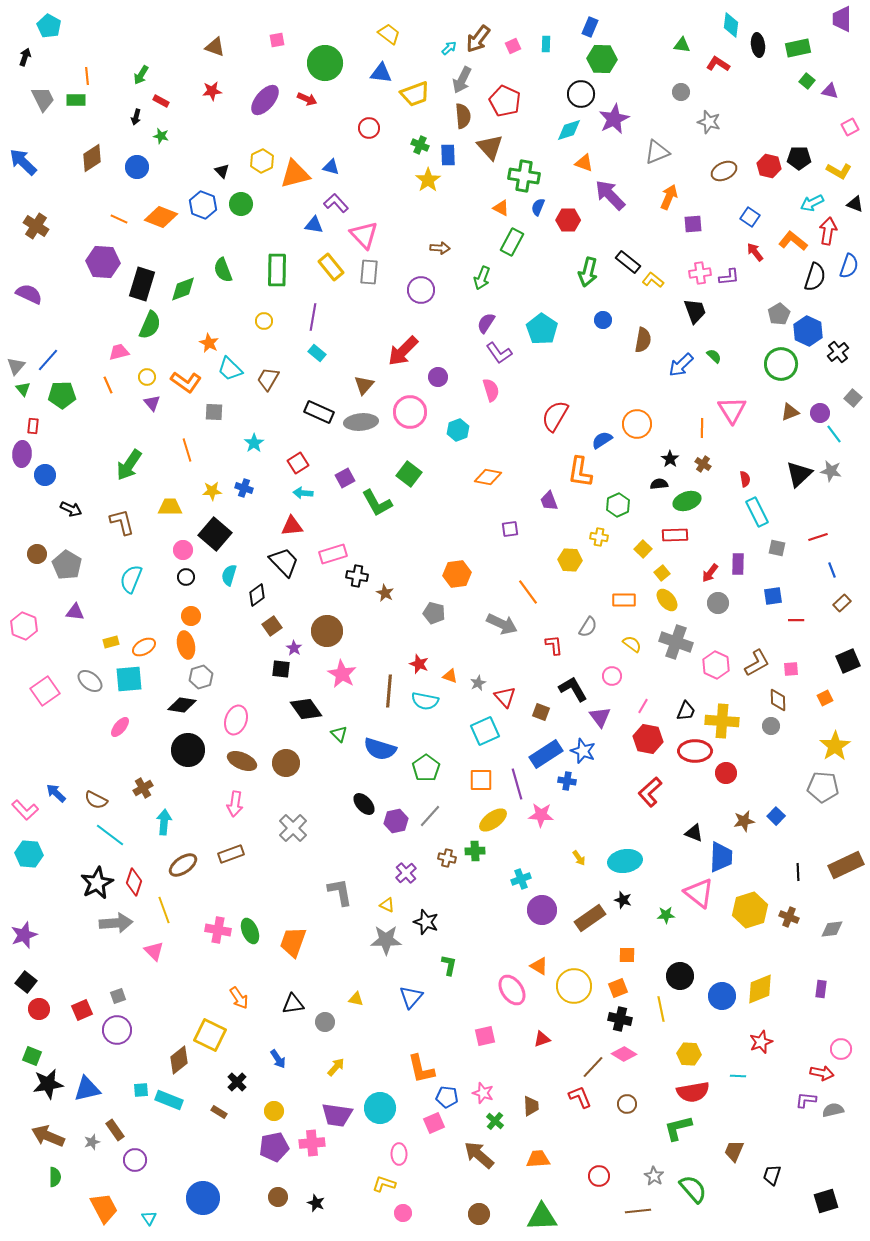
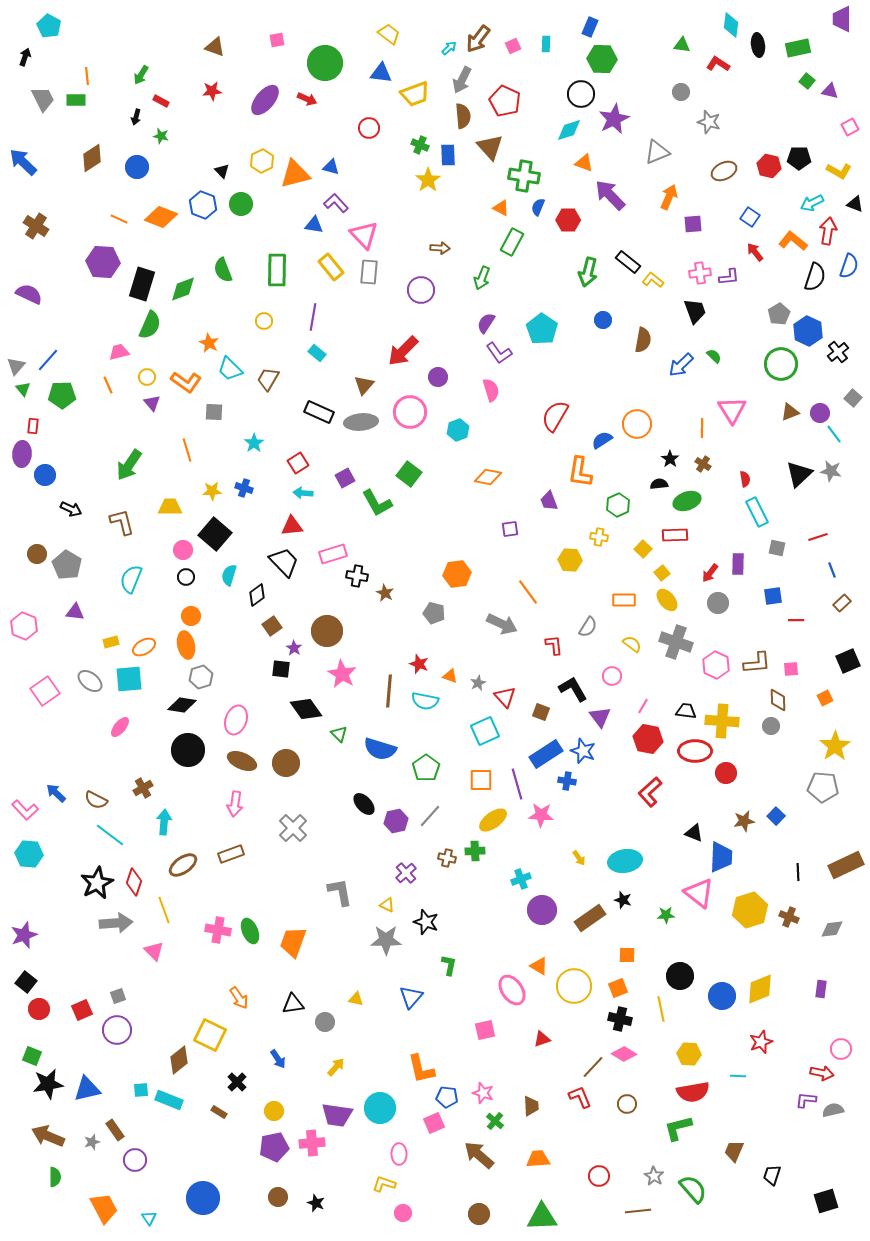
brown L-shape at (757, 663): rotated 24 degrees clockwise
black trapezoid at (686, 711): rotated 105 degrees counterclockwise
pink square at (485, 1036): moved 6 px up
